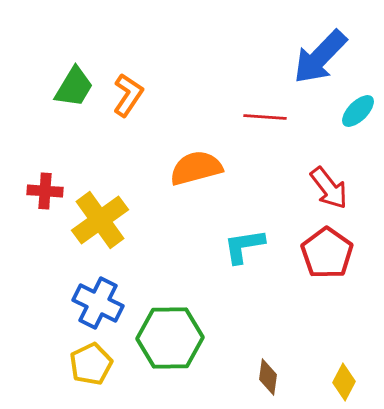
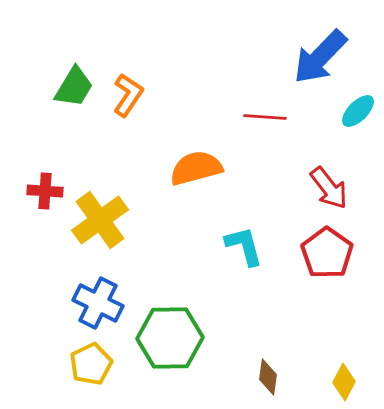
cyan L-shape: rotated 84 degrees clockwise
